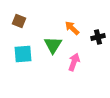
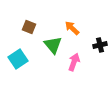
brown square: moved 10 px right, 6 px down
black cross: moved 2 px right, 8 px down
green triangle: rotated 12 degrees counterclockwise
cyan square: moved 5 px left, 5 px down; rotated 30 degrees counterclockwise
